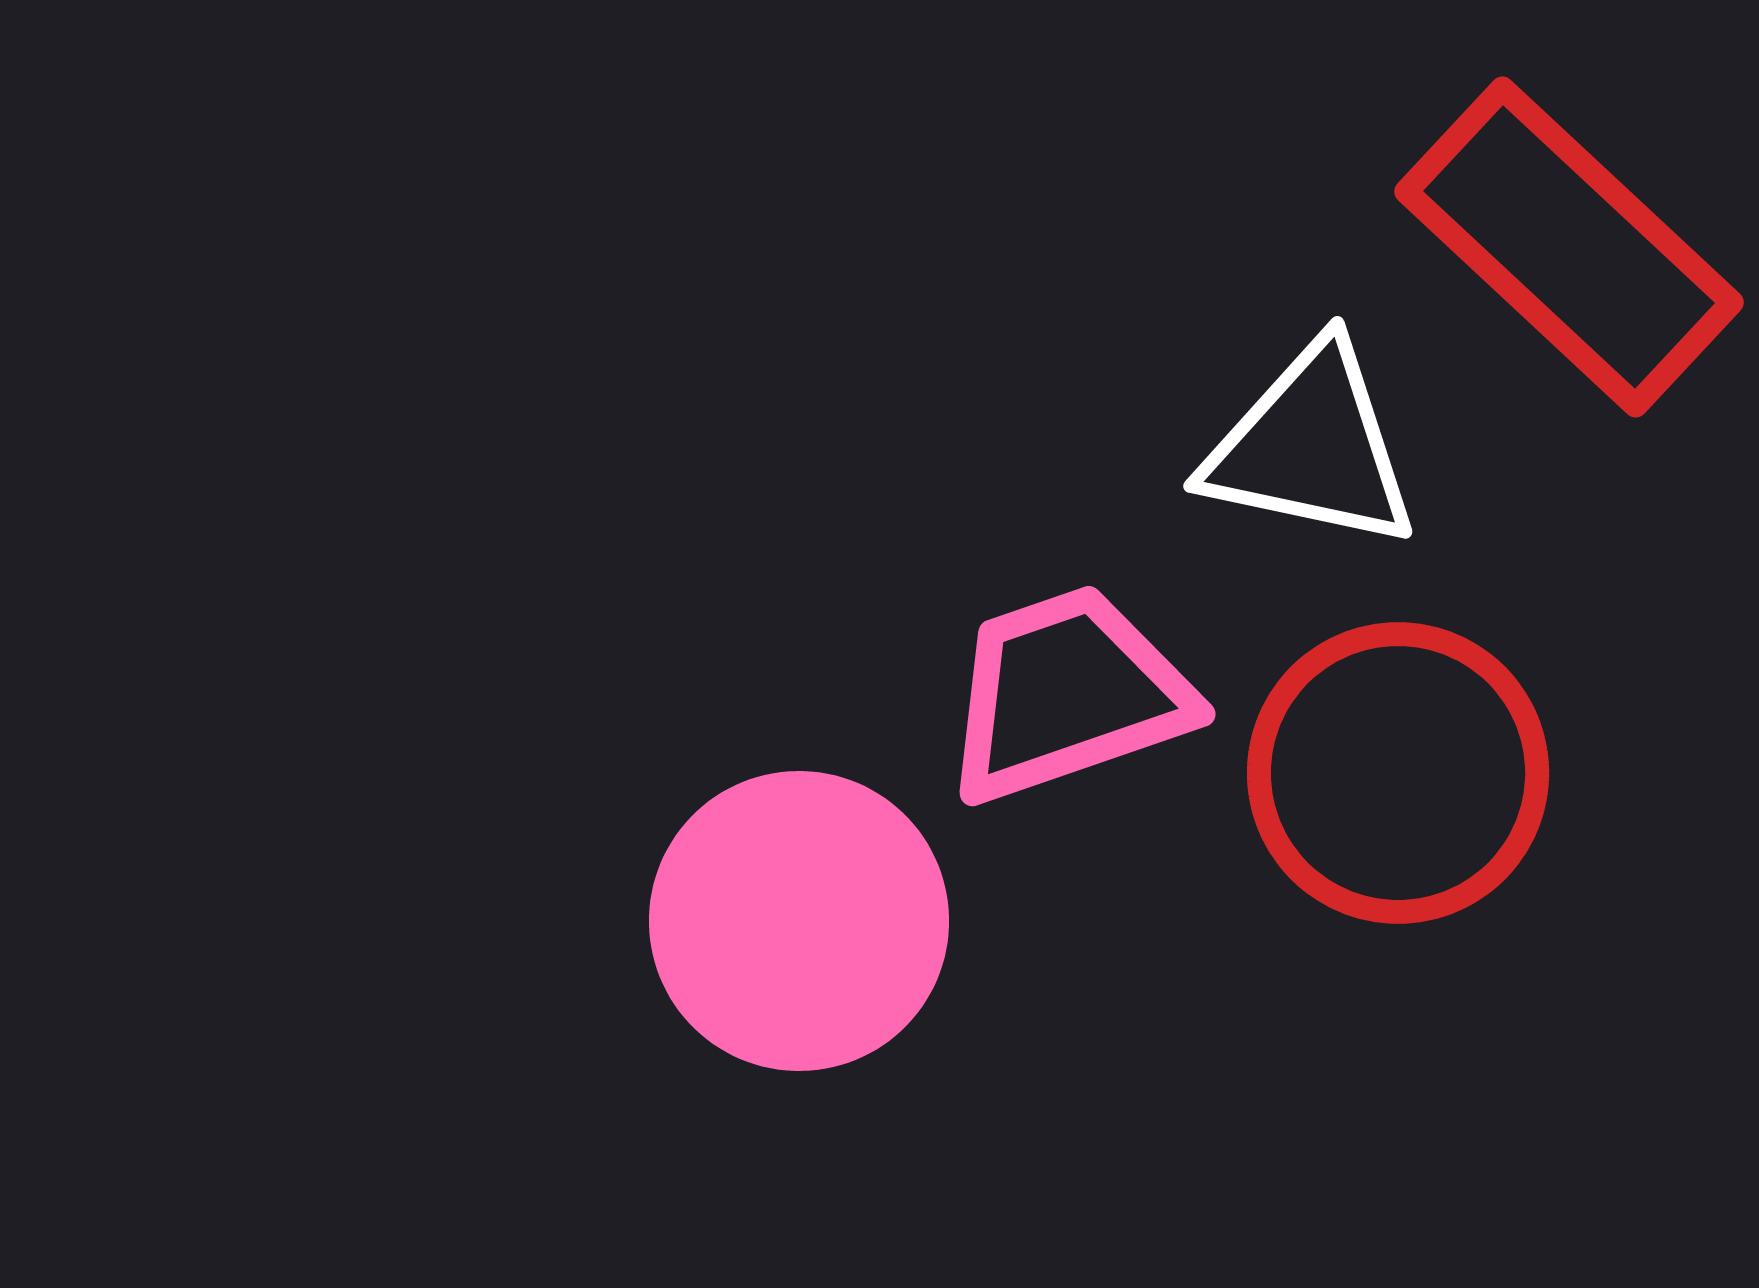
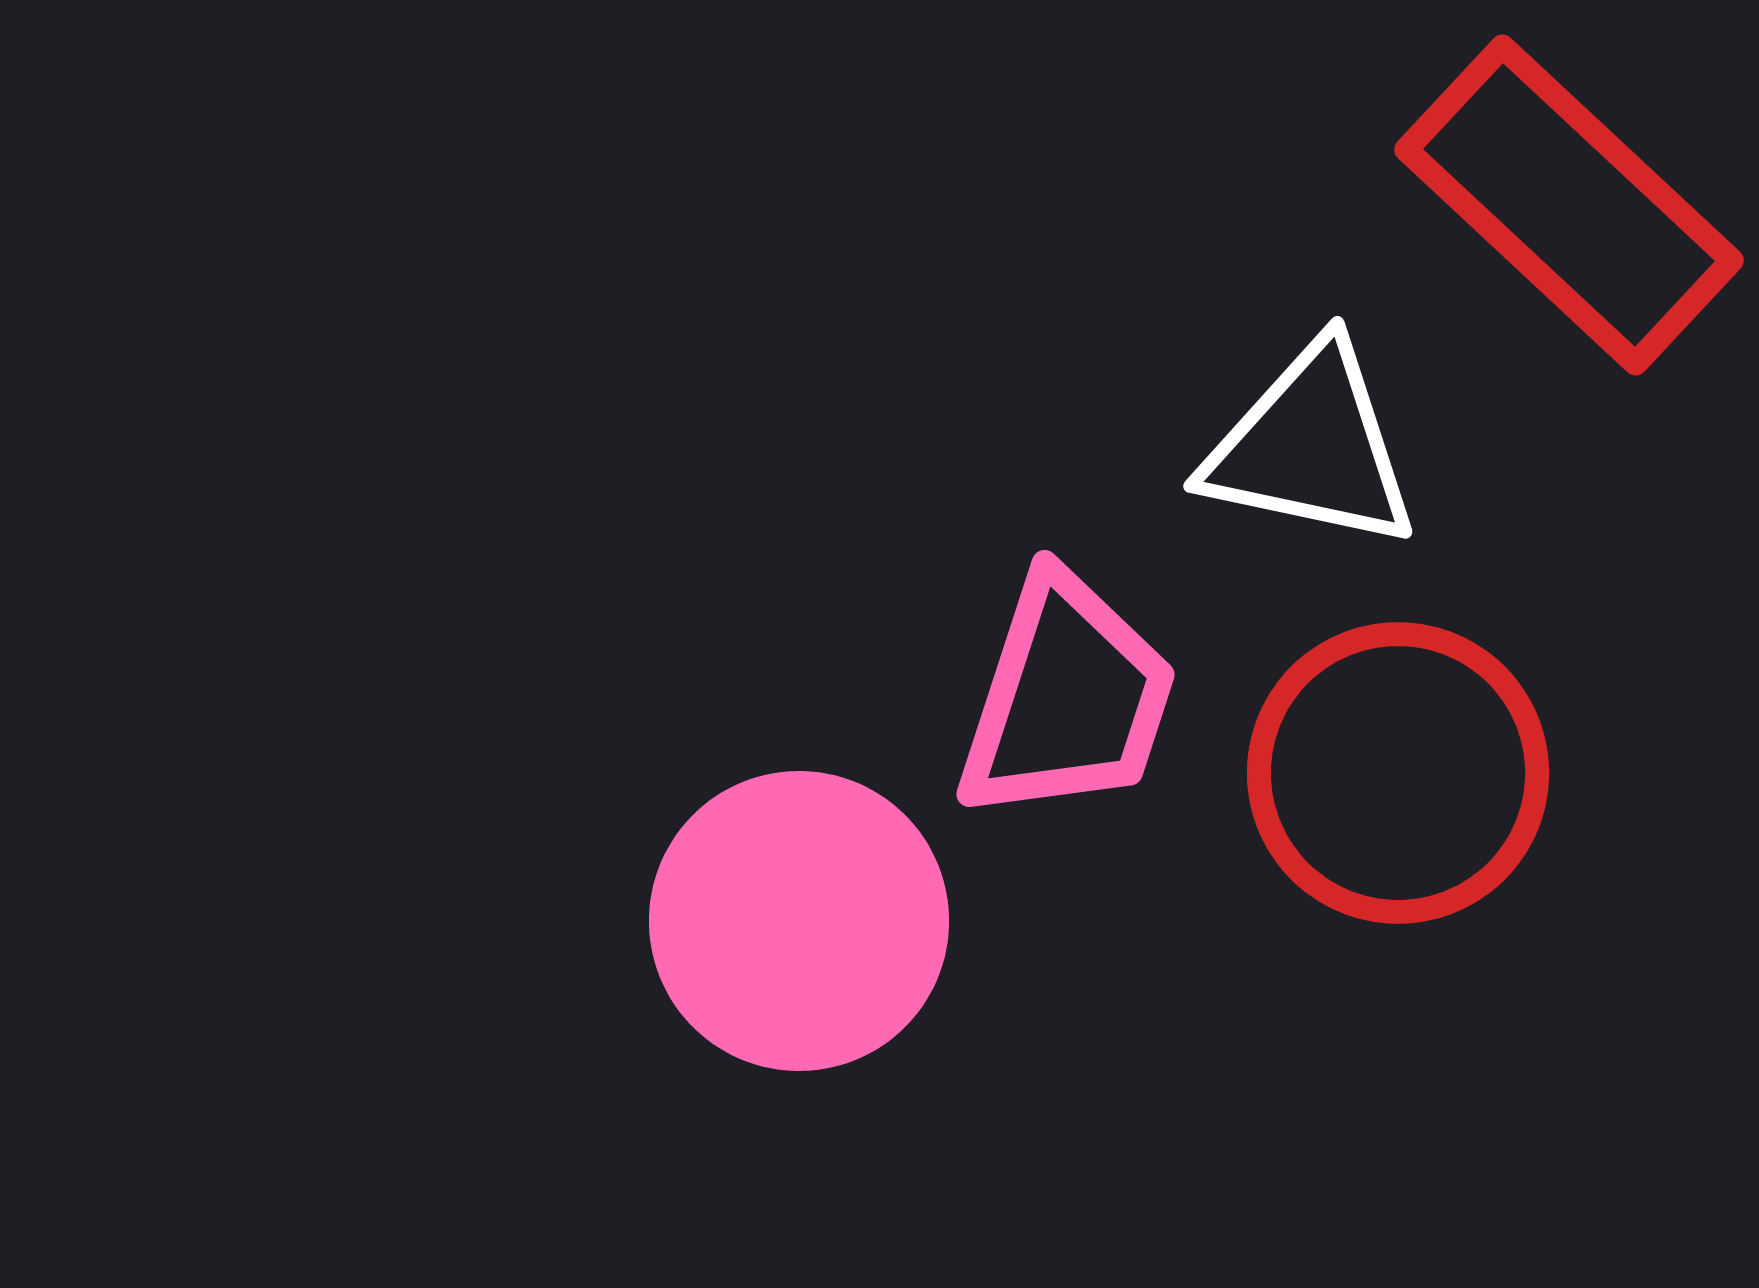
red rectangle: moved 42 px up
pink trapezoid: moved 4 px down; rotated 127 degrees clockwise
